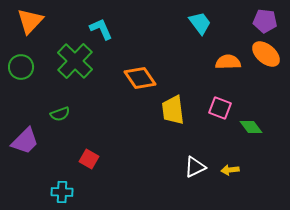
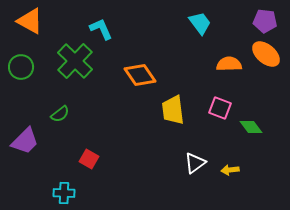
orange triangle: rotated 44 degrees counterclockwise
orange semicircle: moved 1 px right, 2 px down
orange diamond: moved 3 px up
green semicircle: rotated 18 degrees counterclockwise
white triangle: moved 4 px up; rotated 10 degrees counterclockwise
cyan cross: moved 2 px right, 1 px down
